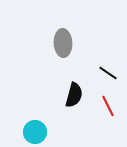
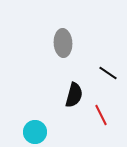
red line: moved 7 px left, 9 px down
